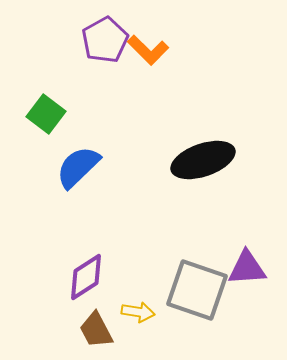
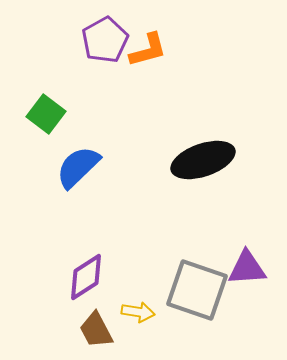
orange L-shape: rotated 60 degrees counterclockwise
